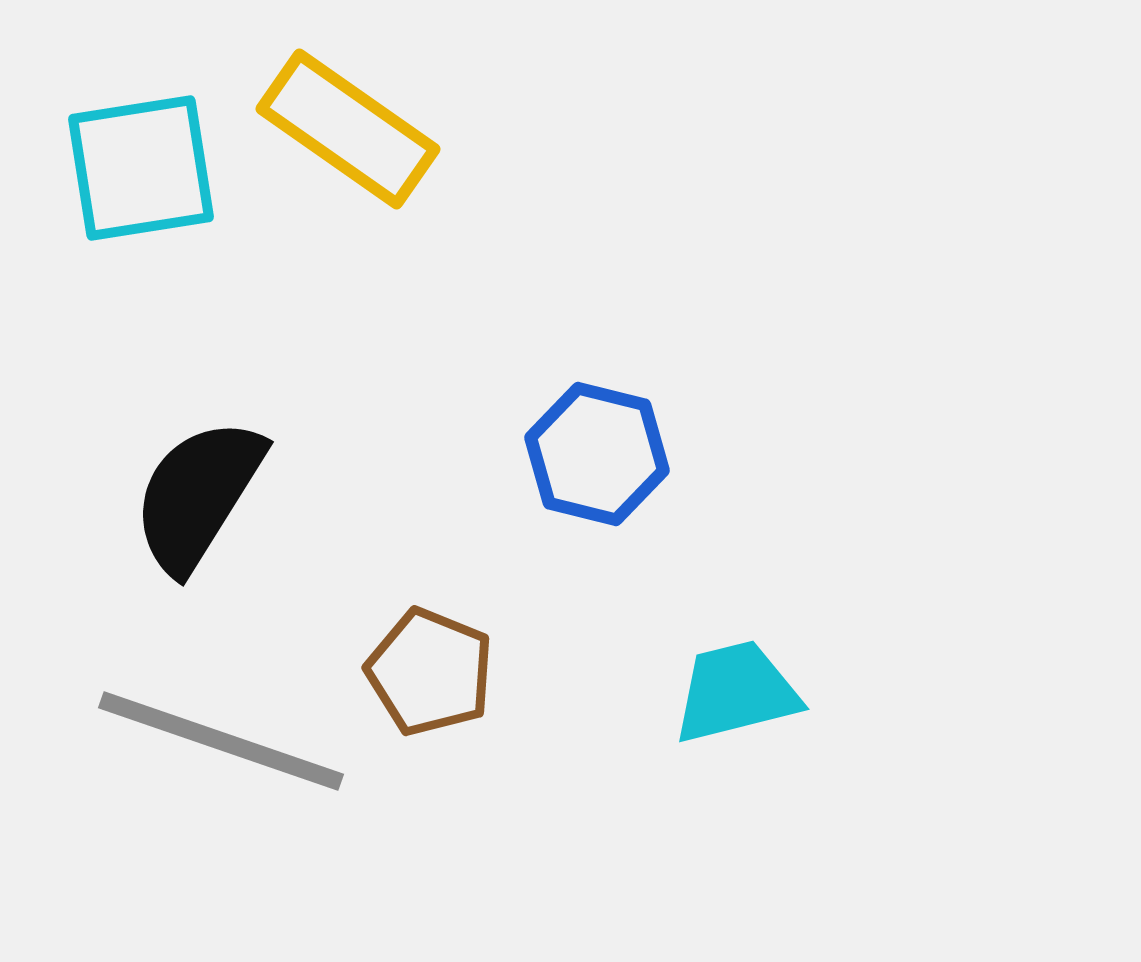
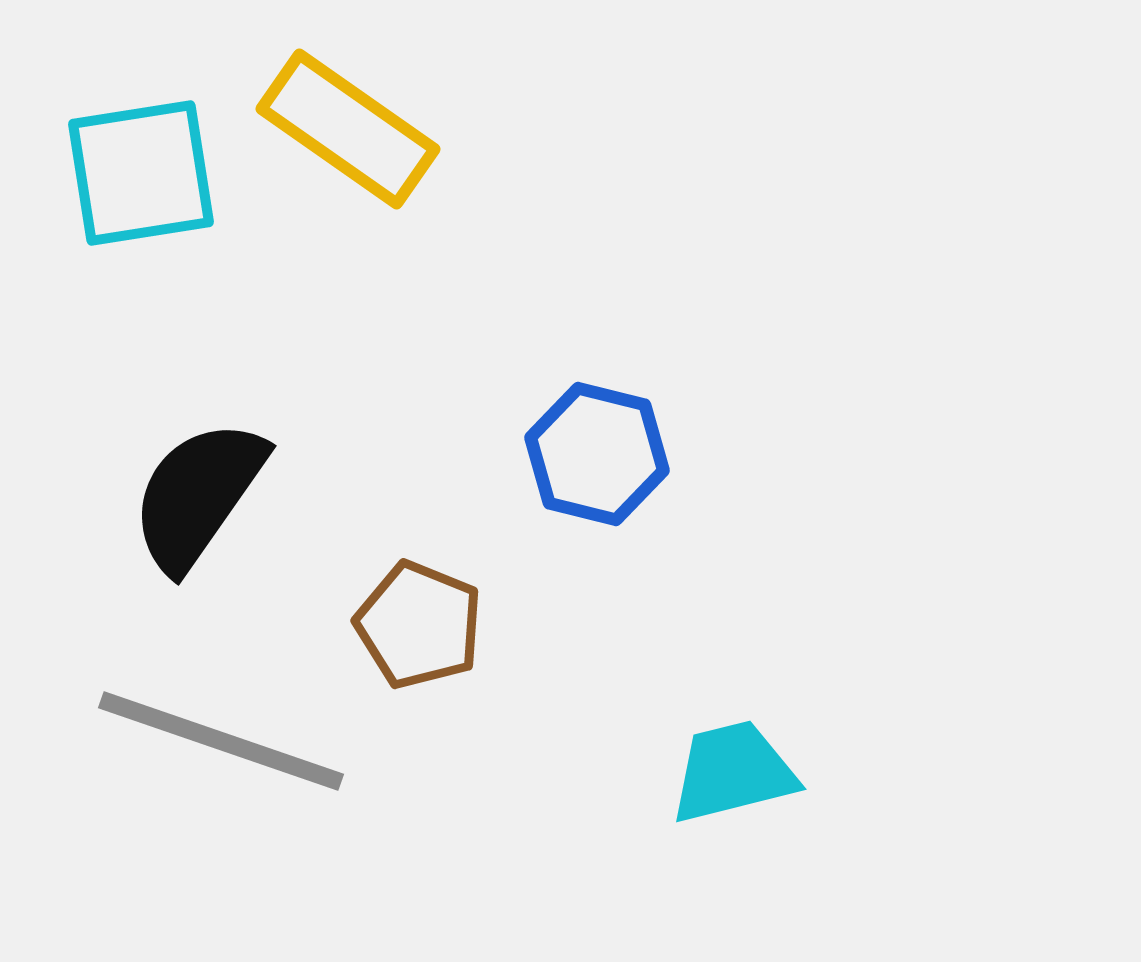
cyan square: moved 5 px down
black semicircle: rotated 3 degrees clockwise
brown pentagon: moved 11 px left, 47 px up
cyan trapezoid: moved 3 px left, 80 px down
